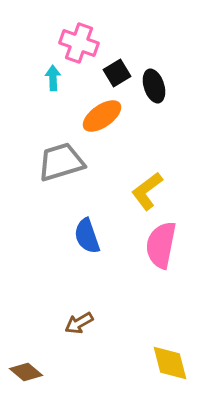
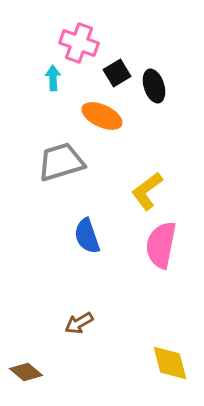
orange ellipse: rotated 60 degrees clockwise
